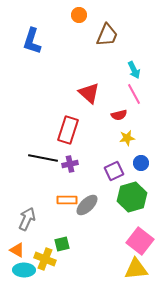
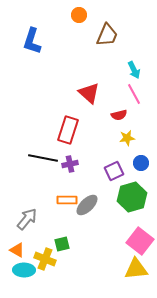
gray arrow: rotated 15 degrees clockwise
